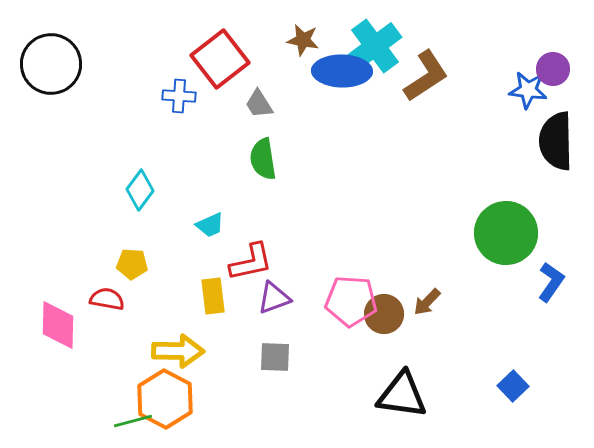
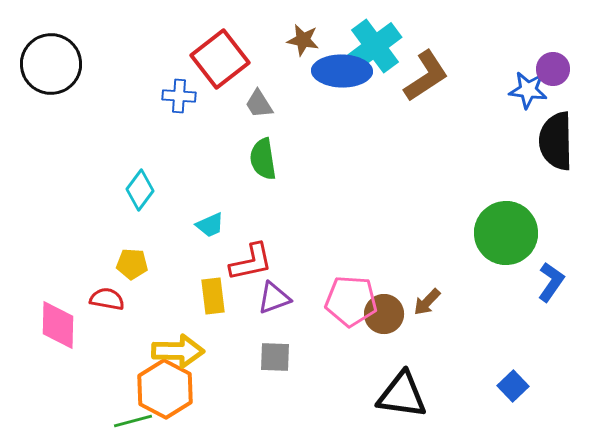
orange hexagon: moved 10 px up
